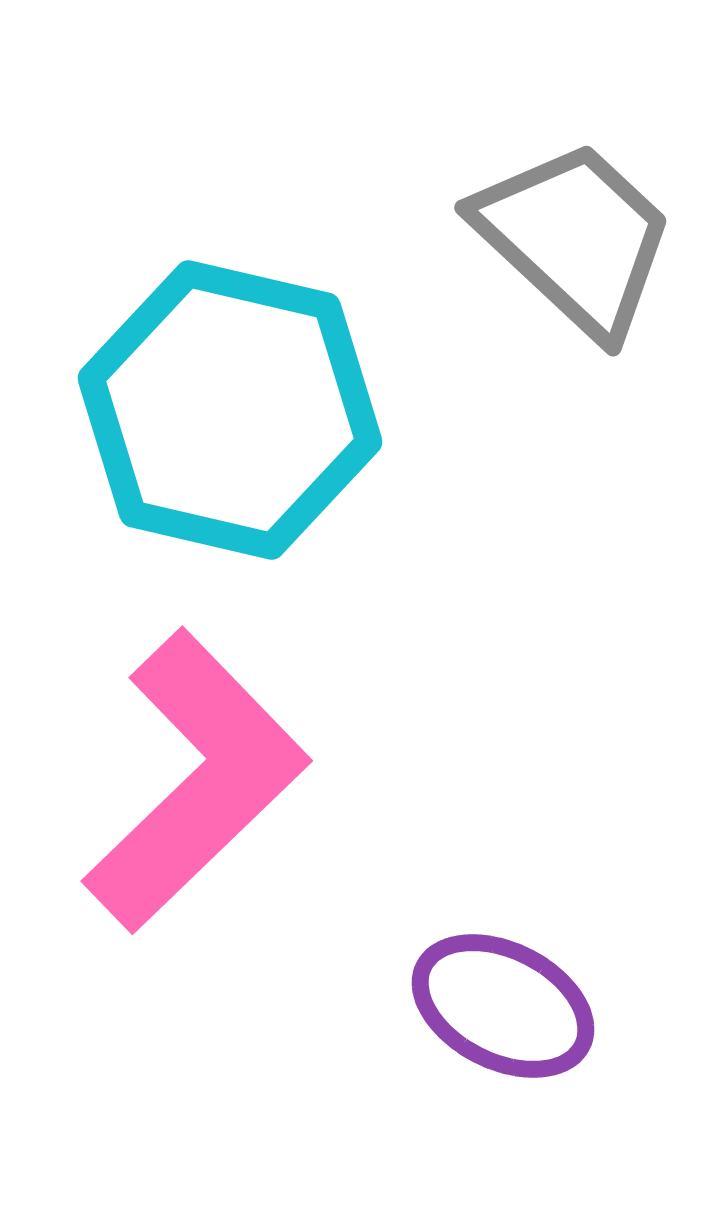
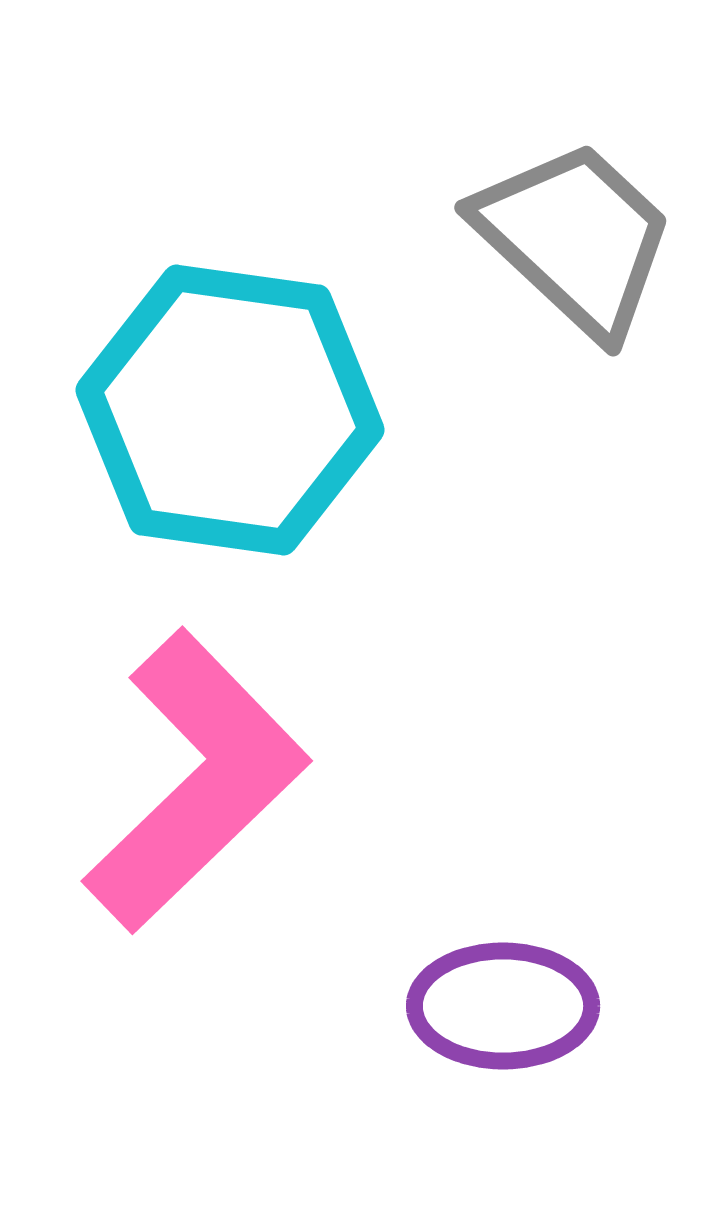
cyan hexagon: rotated 5 degrees counterclockwise
purple ellipse: rotated 27 degrees counterclockwise
